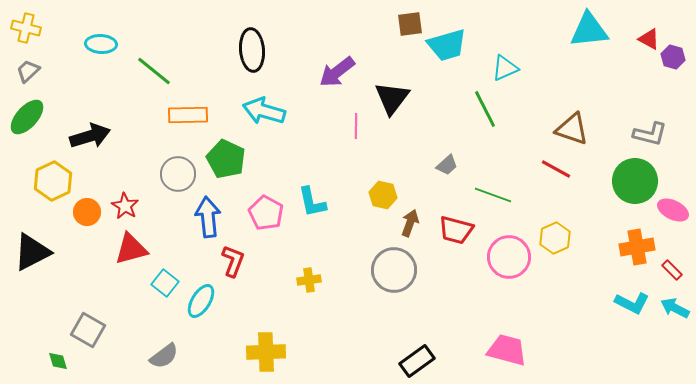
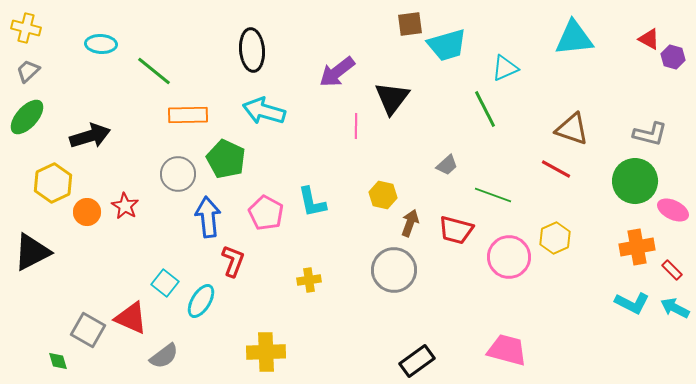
cyan triangle at (589, 30): moved 15 px left, 8 px down
yellow hexagon at (53, 181): moved 2 px down
red triangle at (131, 249): moved 69 px down; rotated 39 degrees clockwise
